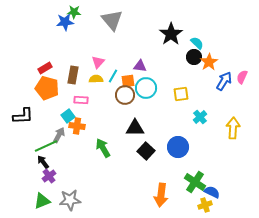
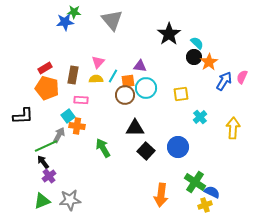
black star: moved 2 px left
